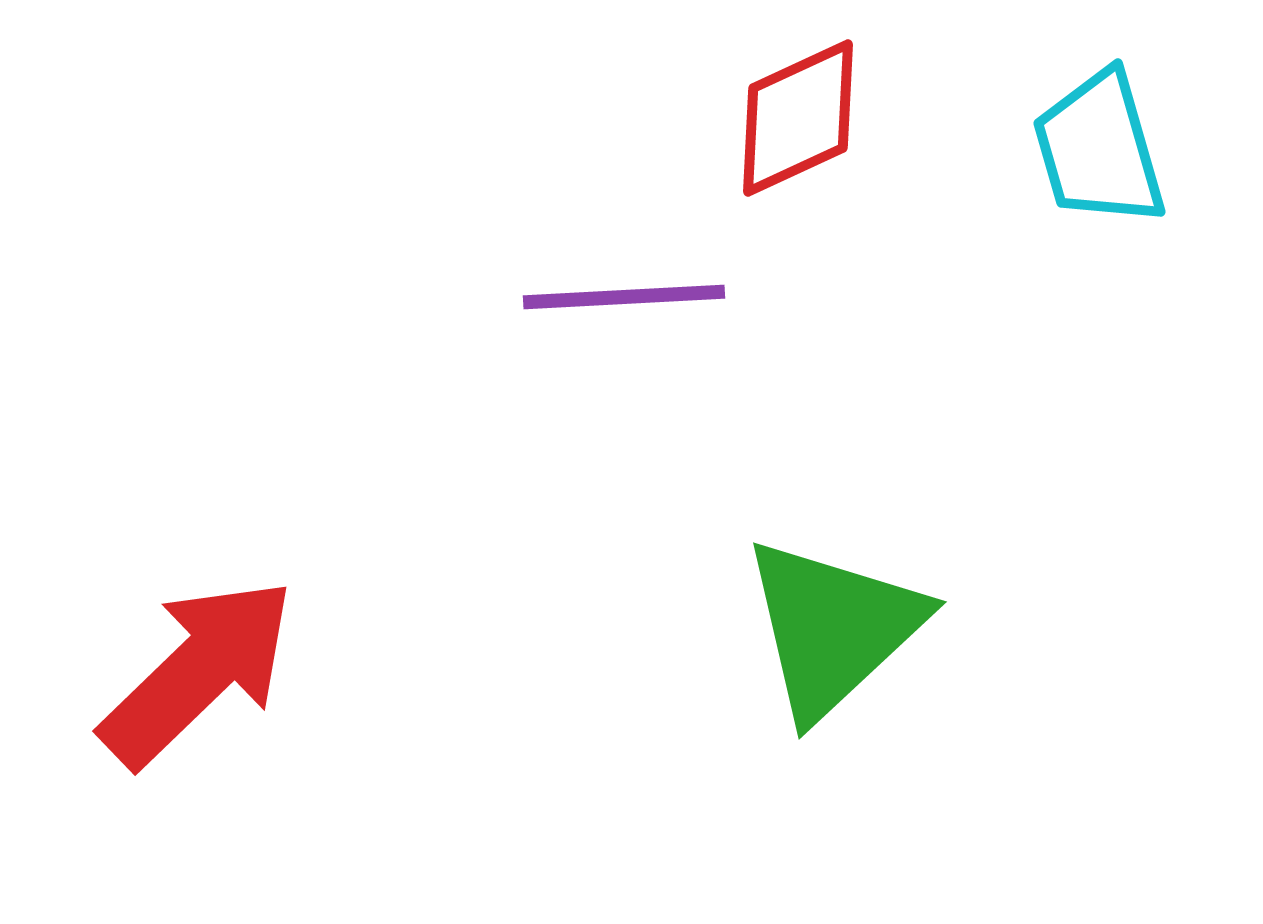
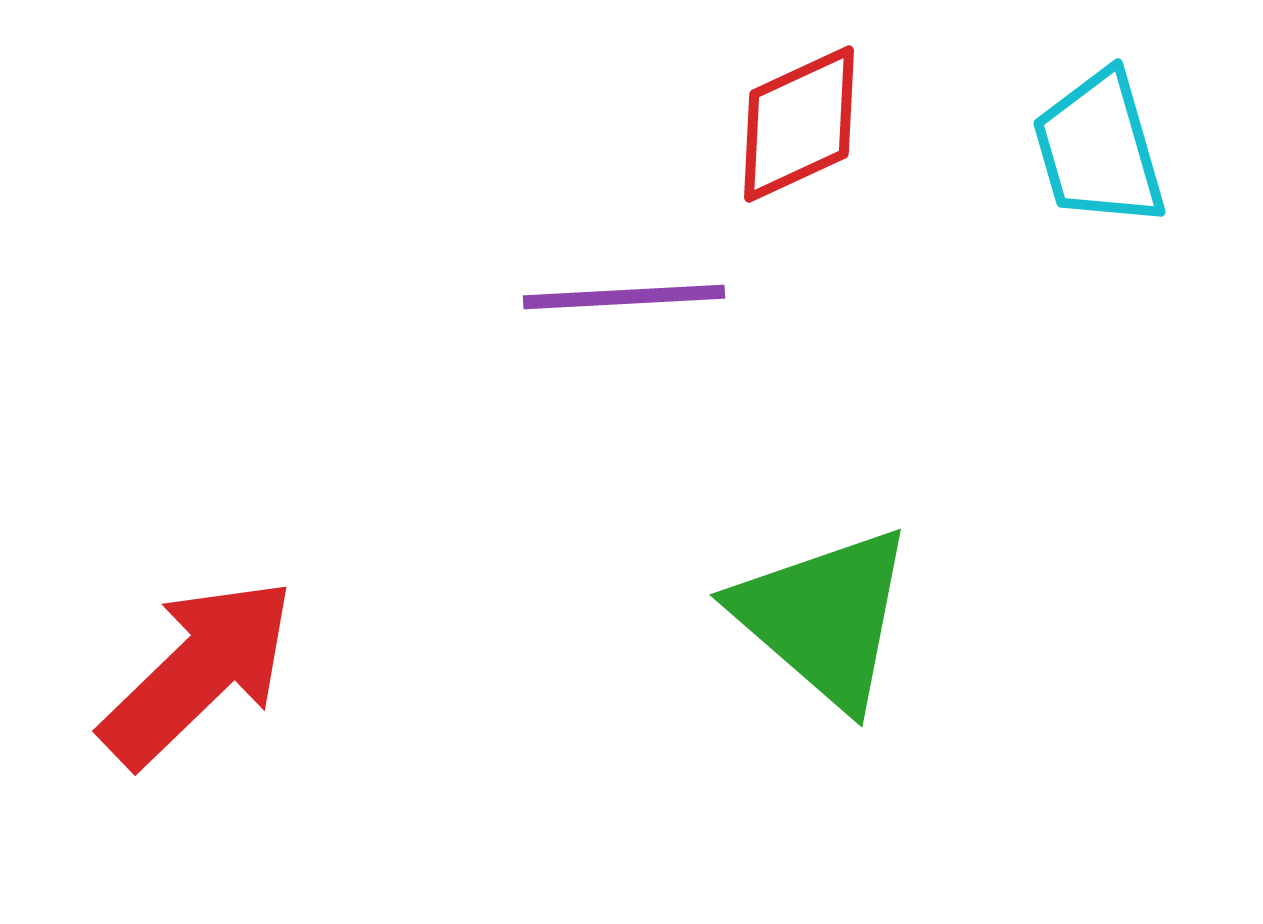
red diamond: moved 1 px right, 6 px down
green triangle: moved 9 px left, 11 px up; rotated 36 degrees counterclockwise
